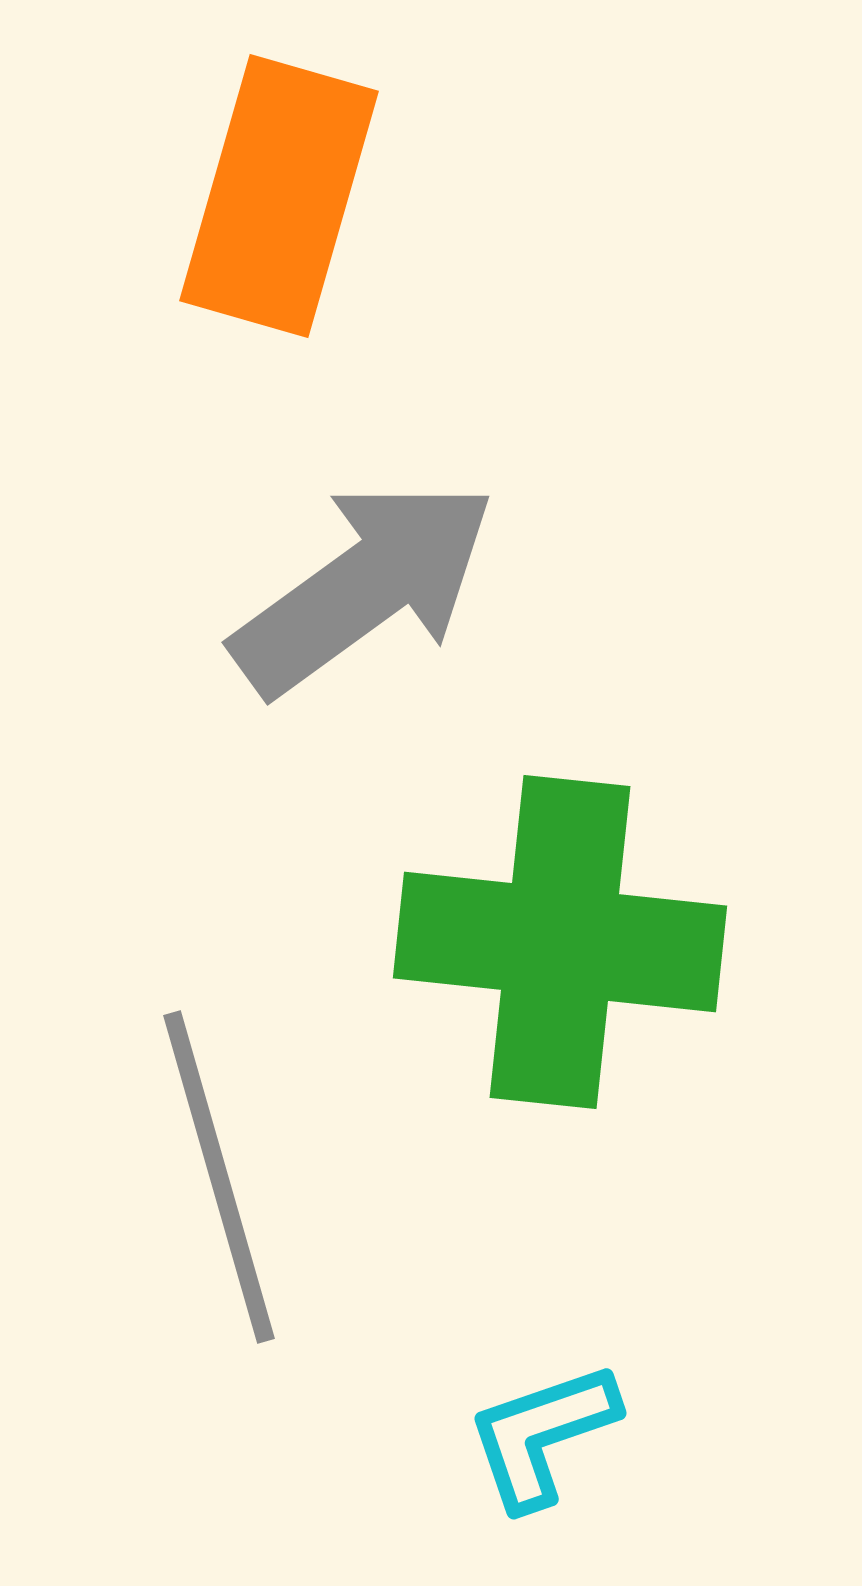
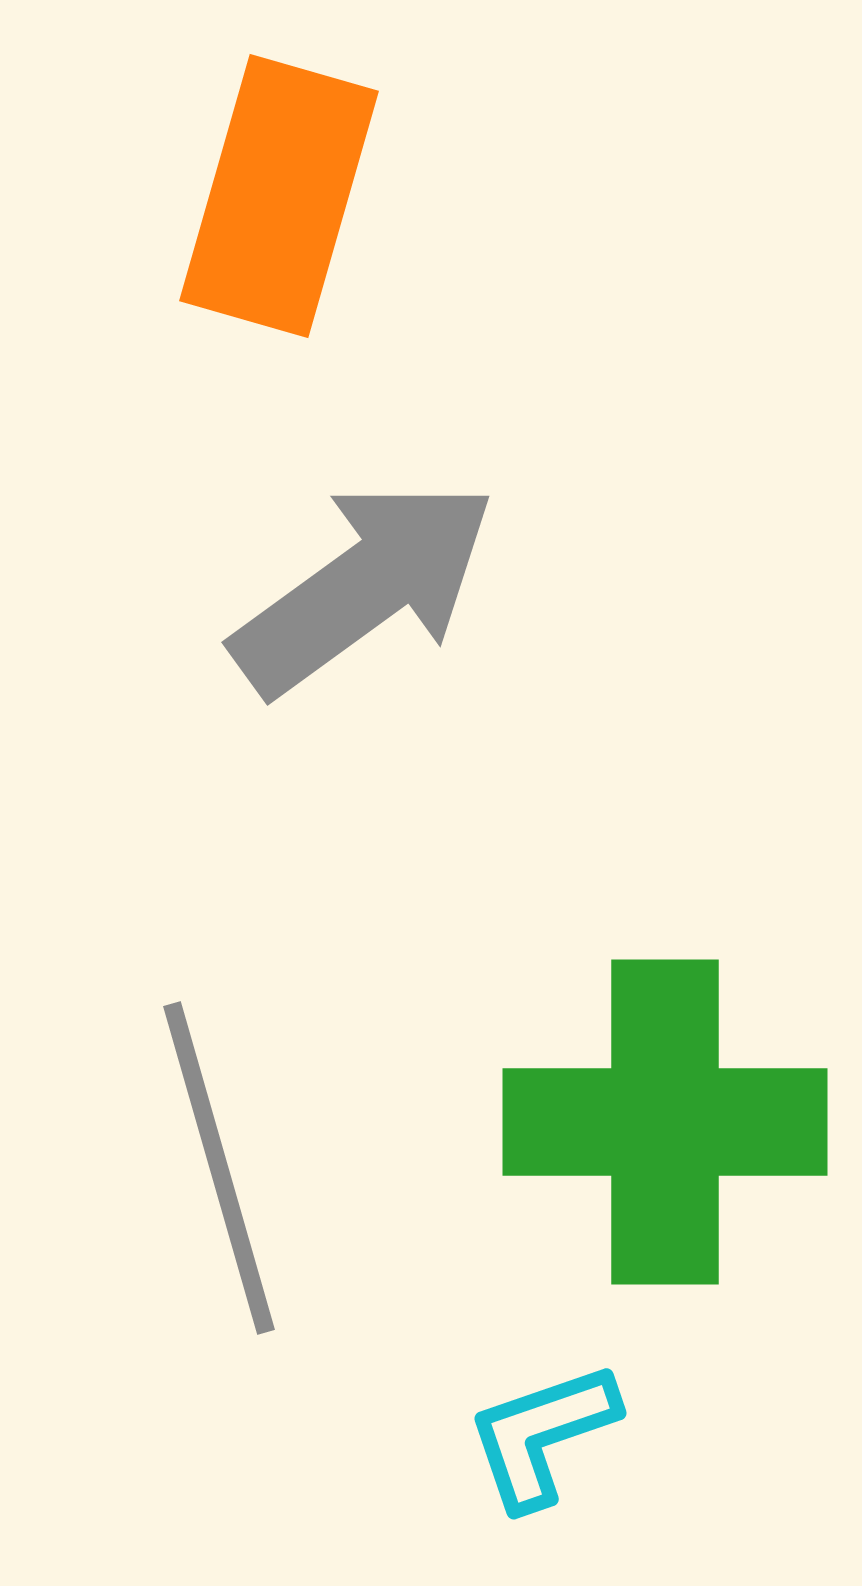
green cross: moved 105 px right, 180 px down; rotated 6 degrees counterclockwise
gray line: moved 9 px up
